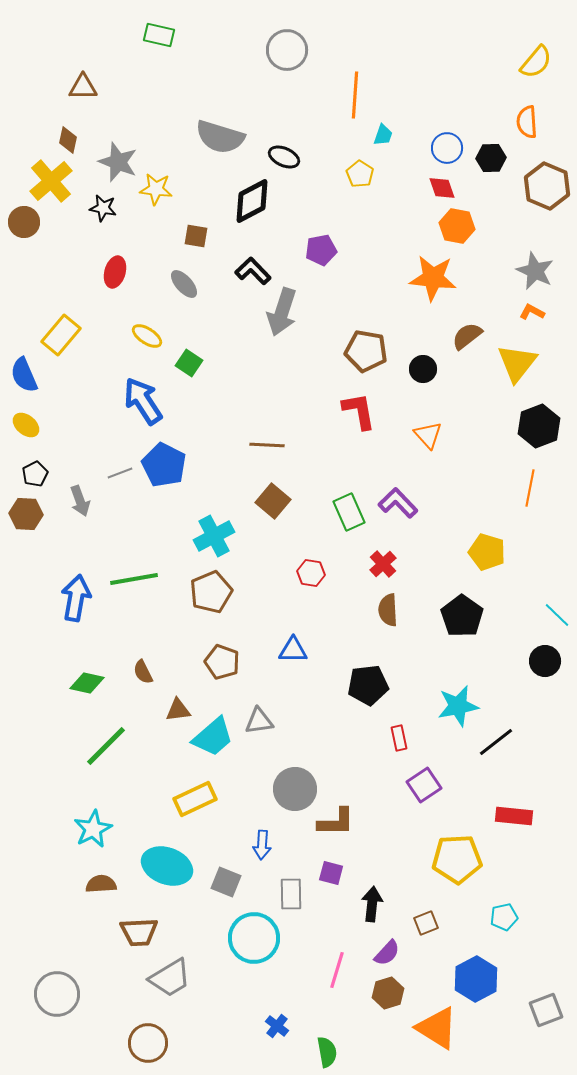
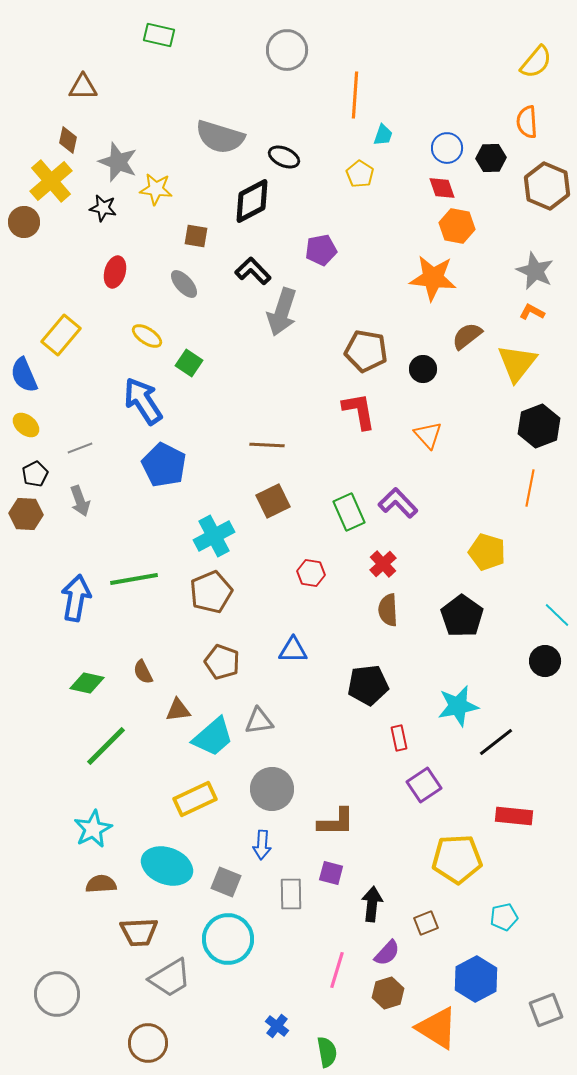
gray line at (120, 473): moved 40 px left, 25 px up
brown square at (273, 501): rotated 24 degrees clockwise
gray circle at (295, 789): moved 23 px left
cyan circle at (254, 938): moved 26 px left, 1 px down
